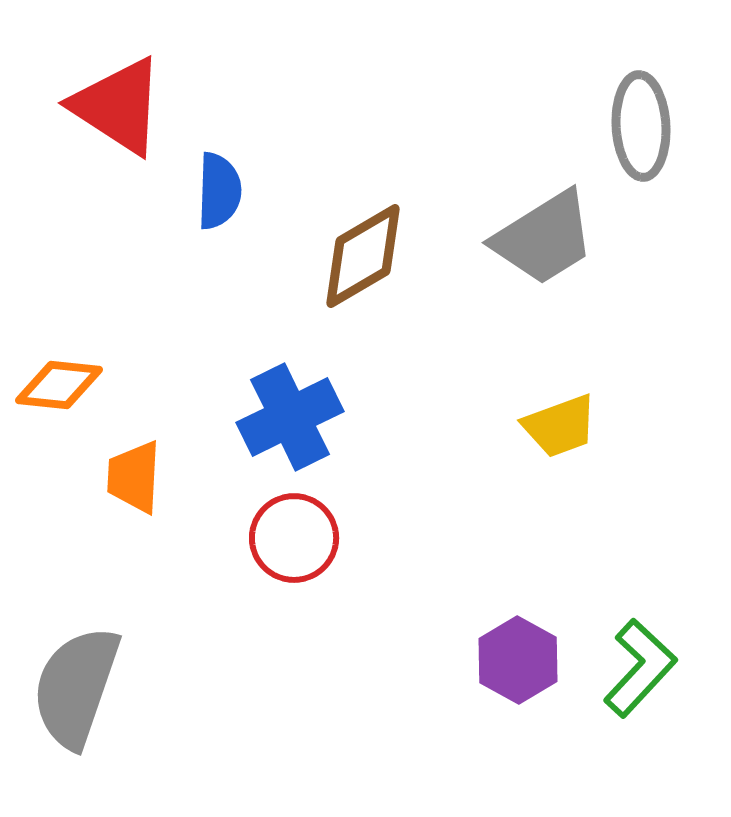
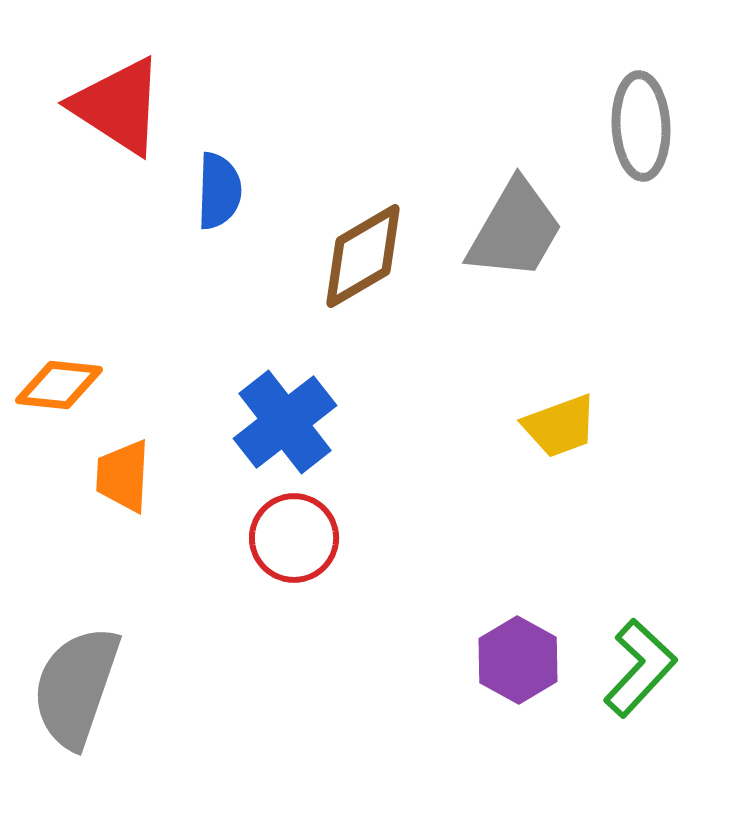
gray trapezoid: moved 29 px left, 8 px up; rotated 28 degrees counterclockwise
blue cross: moved 5 px left, 5 px down; rotated 12 degrees counterclockwise
orange trapezoid: moved 11 px left, 1 px up
